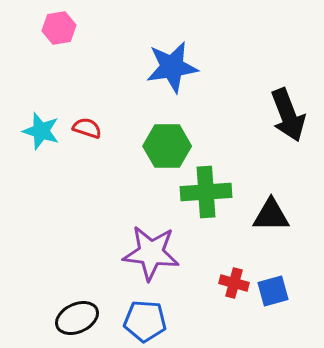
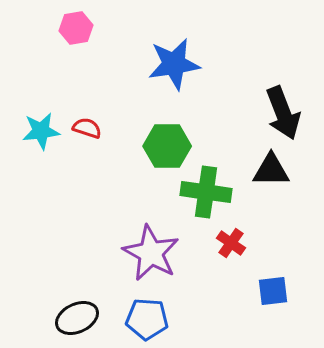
pink hexagon: moved 17 px right
blue star: moved 2 px right, 3 px up
black arrow: moved 5 px left, 2 px up
cyan star: rotated 24 degrees counterclockwise
green cross: rotated 12 degrees clockwise
black triangle: moved 45 px up
purple star: rotated 22 degrees clockwise
red cross: moved 3 px left, 40 px up; rotated 20 degrees clockwise
blue square: rotated 8 degrees clockwise
blue pentagon: moved 2 px right, 2 px up
